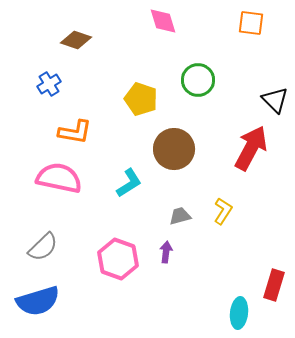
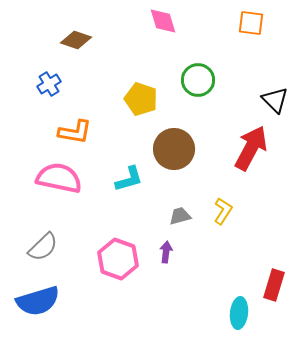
cyan L-shape: moved 4 px up; rotated 16 degrees clockwise
